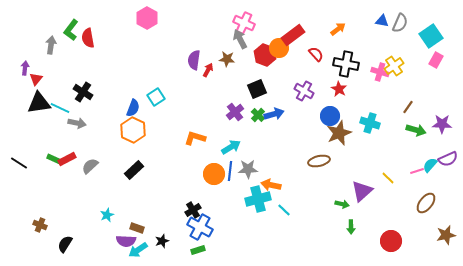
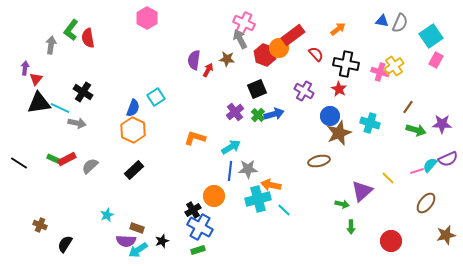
orange circle at (214, 174): moved 22 px down
